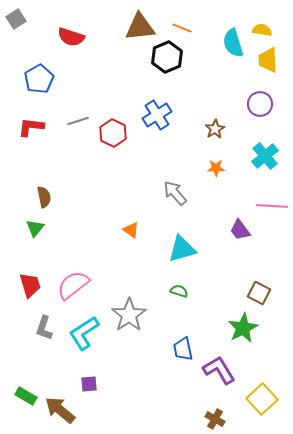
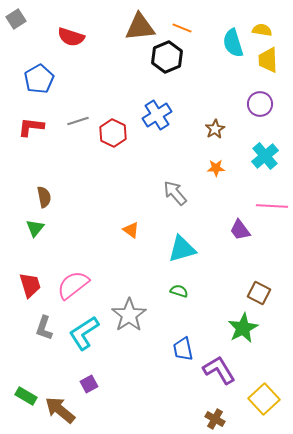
purple square: rotated 24 degrees counterclockwise
yellow square: moved 2 px right
